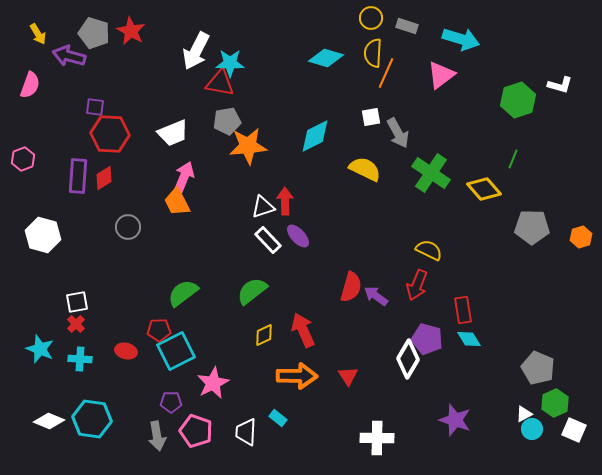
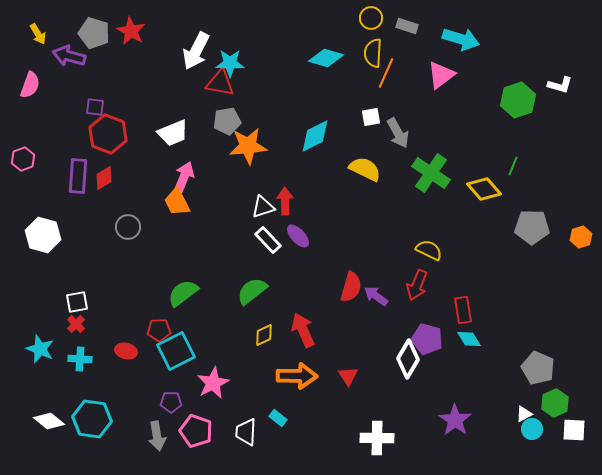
red hexagon at (110, 134): moved 2 px left; rotated 18 degrees clockwise
green line at (513, 159): moved 7 px down
purple star at (455, 420): rotated 16 degrees clockwise
white diamond at (49, 421): rotated 16 degrees clockwise
white square at (574, 430): rotated 20 degrees counterclockwise
